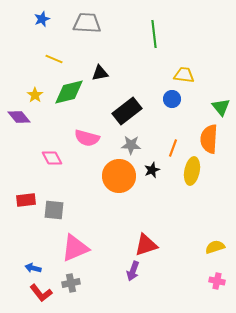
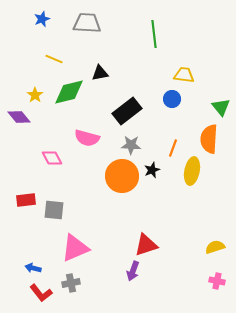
orange circle: moved 3 px right
